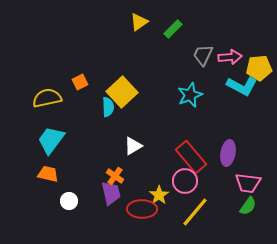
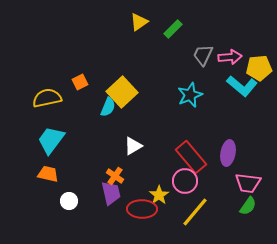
cyan L-shape: rotated 12 degrees clockwise
cyan semicircle: rotated 24 degrees clockwise
